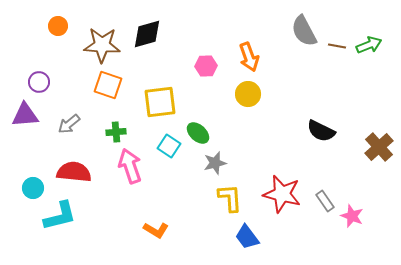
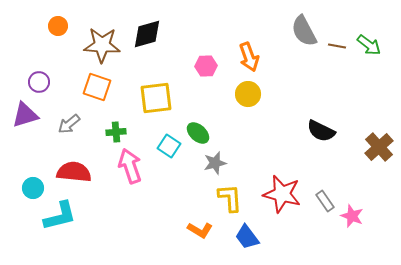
green arrow: rotated 60 degrees clockwise
orange square: moved 11 px left, 2 px down
yellow square: moved 4 px left, 4 px up
purple triangle: rotated 12 degrees counterclockwise
orange L-shape: moved 44 px right
